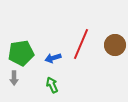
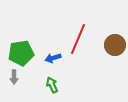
red line: moved 3 px left, 5 px up
gray arrow: moved 1 px up
